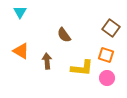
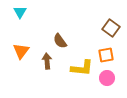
brown semicircle: moved 4 px left, 6 px down
orange triangle: rotated 36 degrees clockwise
orange square: rotated 28 degrees counterclockwise
